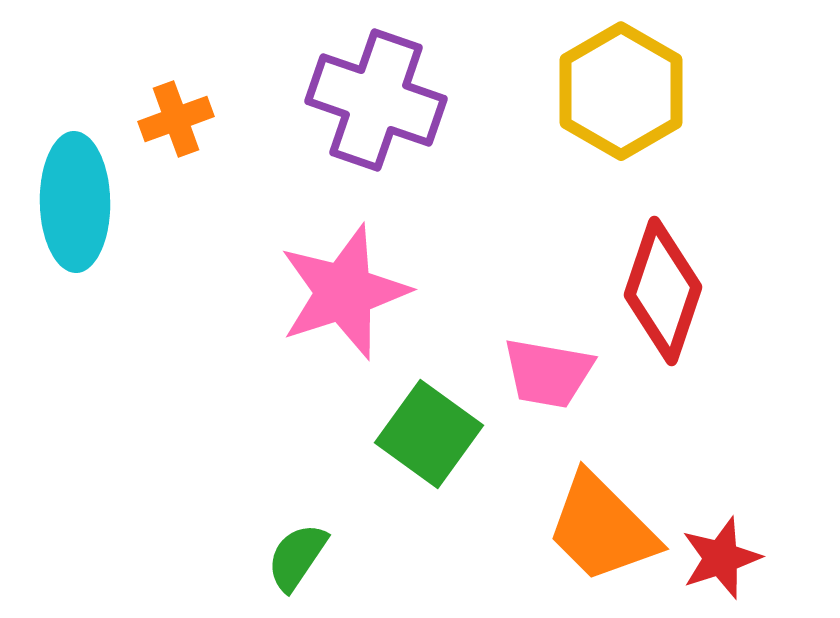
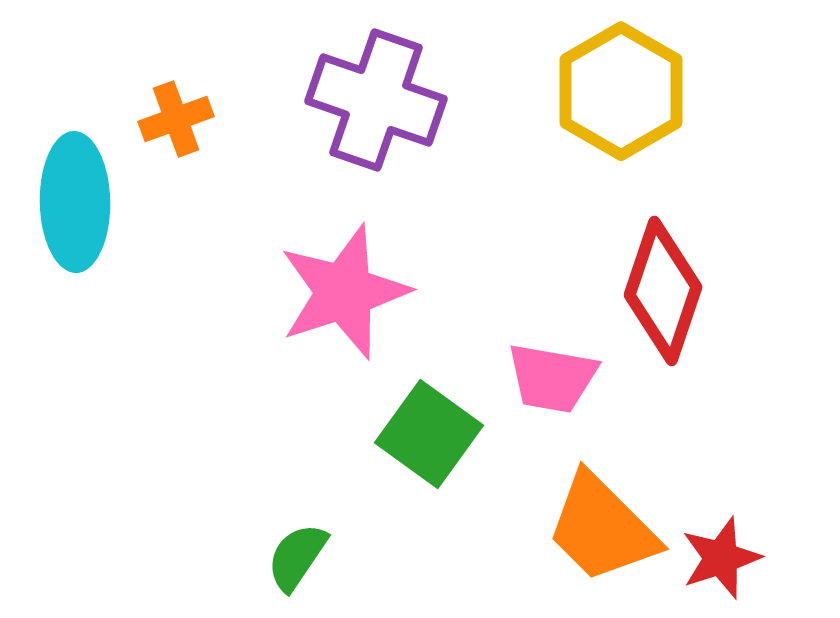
pink trapezoid: moved 4 px right, 5 px down
